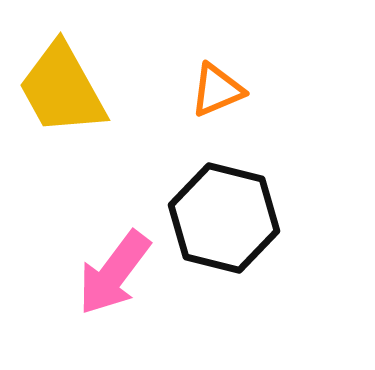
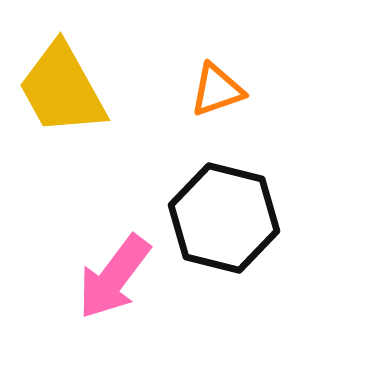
orange triangle: rotated 4 degrees clockwise
pink arrow: moved 4 px down
